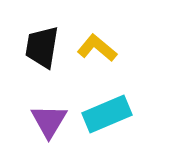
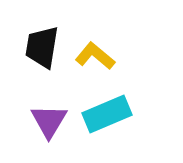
yellow L-shape: moved 2 px left, 8 px down
